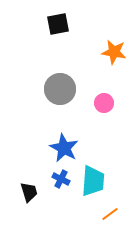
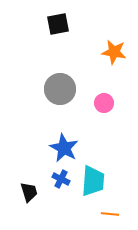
orange line: rotated 42 degrees clockwise
